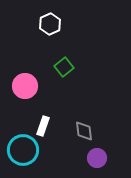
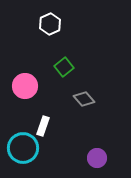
gray diamond: moved 32 px up; rotated 35 degrees counterclockwise
cyan circle: moved 2 px up
